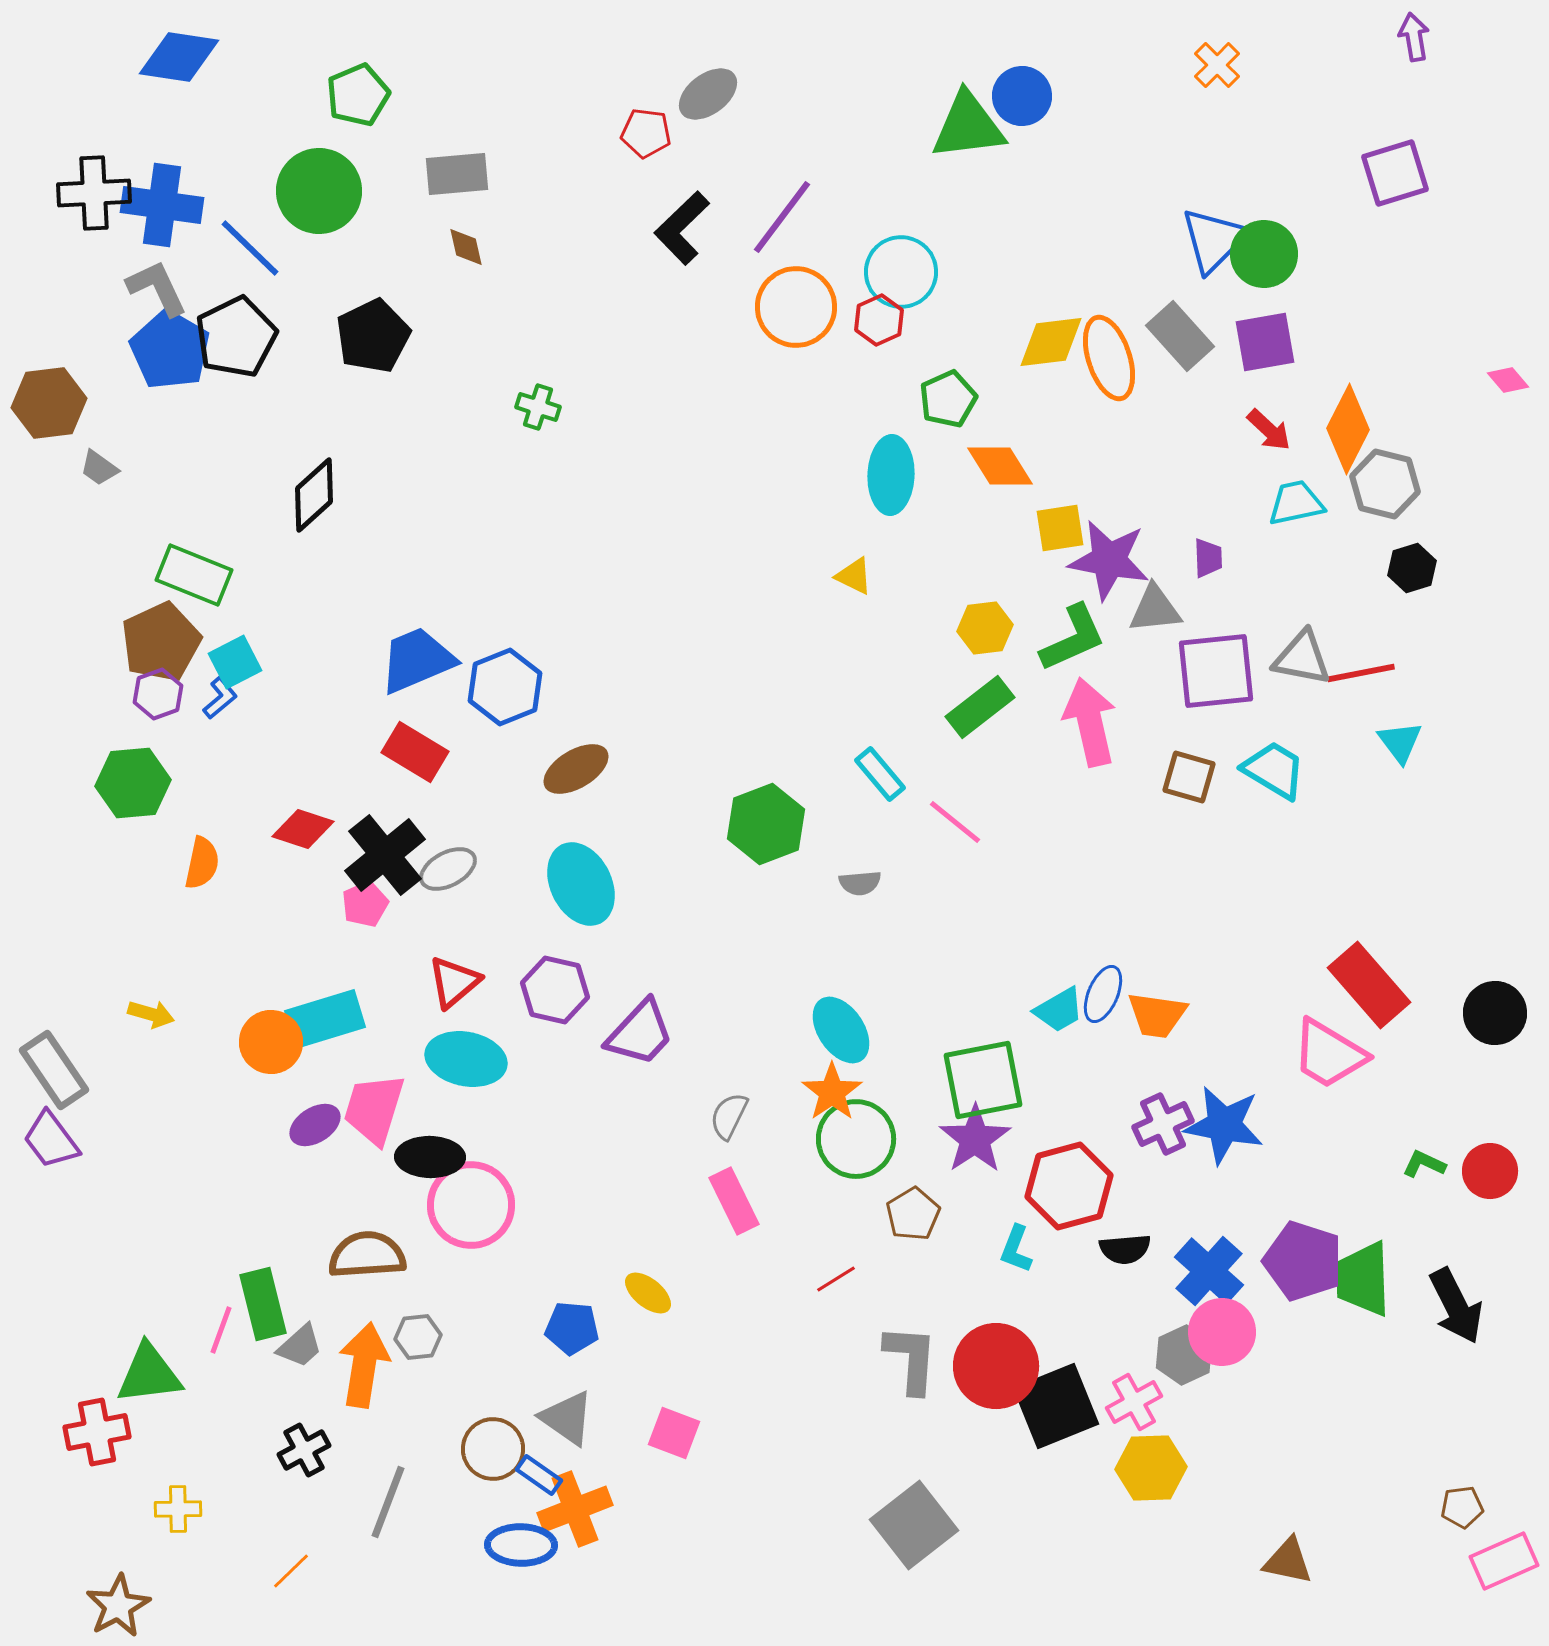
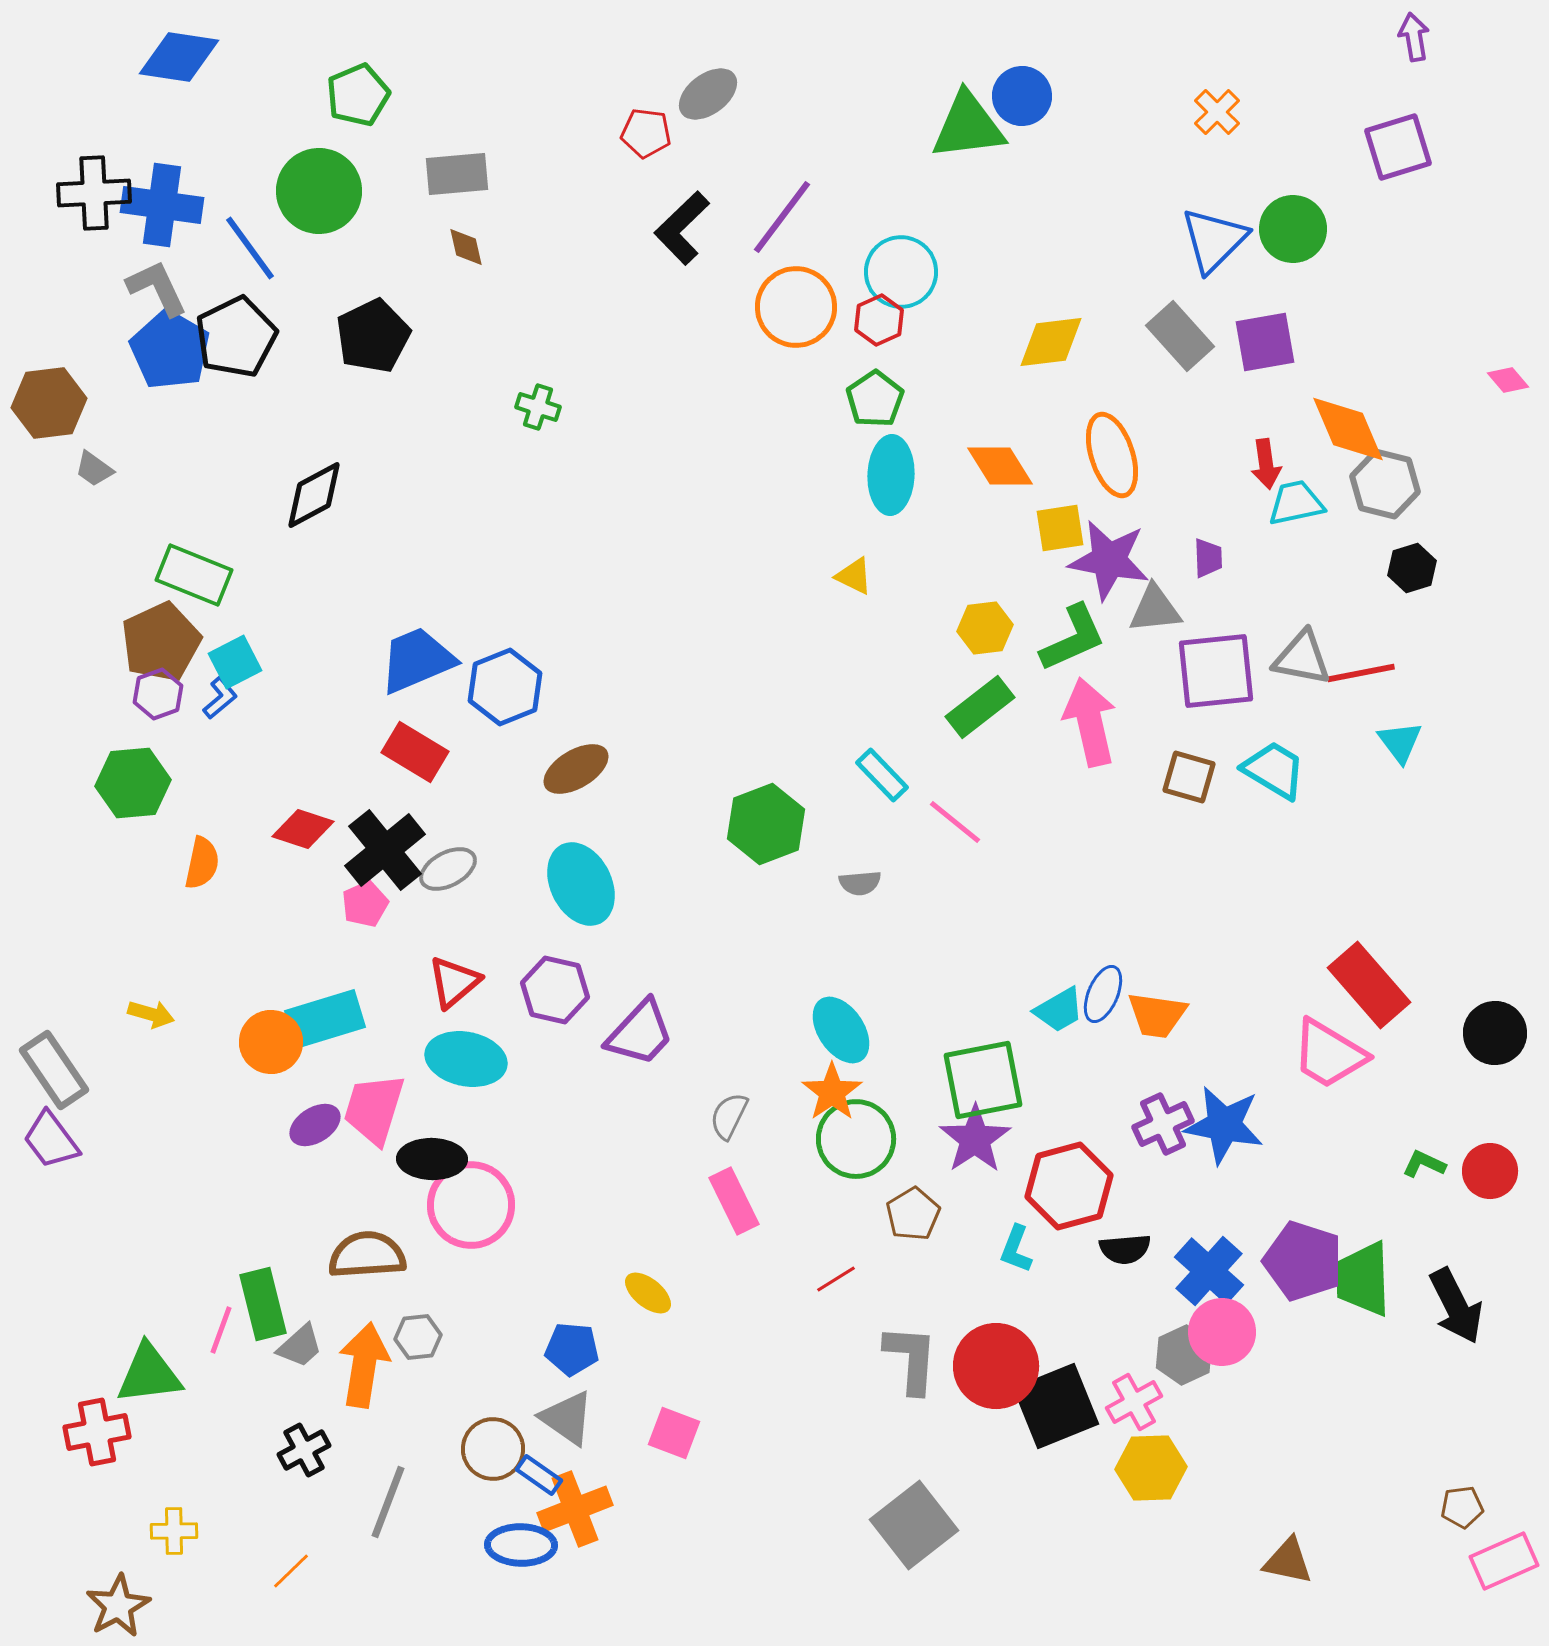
orange cross at (1217, 65): moved 47 px down
purple square at (1395, 173): moved 3 px right, 26 px up
blue line at (250, 248): rotated 10 degrees clockwise
green circle at (1264, 254): moved 29 px right, 25 px up
orange ellipse at (1109, 358): moved 3 px right, 97 px down
green pentagon at (948, 399): moved 73 px left; rotated 10 degrees counterclockwise
orange diamond at (1348, 429): rotated 50 degrees counterclockwise
red arrow at (1269, 430): moved 3 px left, 34 px down; rotated 39 degrees clockwise
gray trapezoid at (99, 468): moved 5 px left, 1 px down
black diamond at (314, 495): rotated 14 degrees clockwise
cyan rectangle at (880, 774): moved 2 px right, 1 px down; rotated 4 degrees counterclockwise
black cross at (385, 855): moved 5 px up
black circle at (1495, 1013): moved 20 px down
black ellipse at (430, 1157): moved 2 px right, 2 px down
blue pentagon at (572, 1328): moved 21 px down
yellow cross at (178, 1509): moved 4 px left, 22 px down
